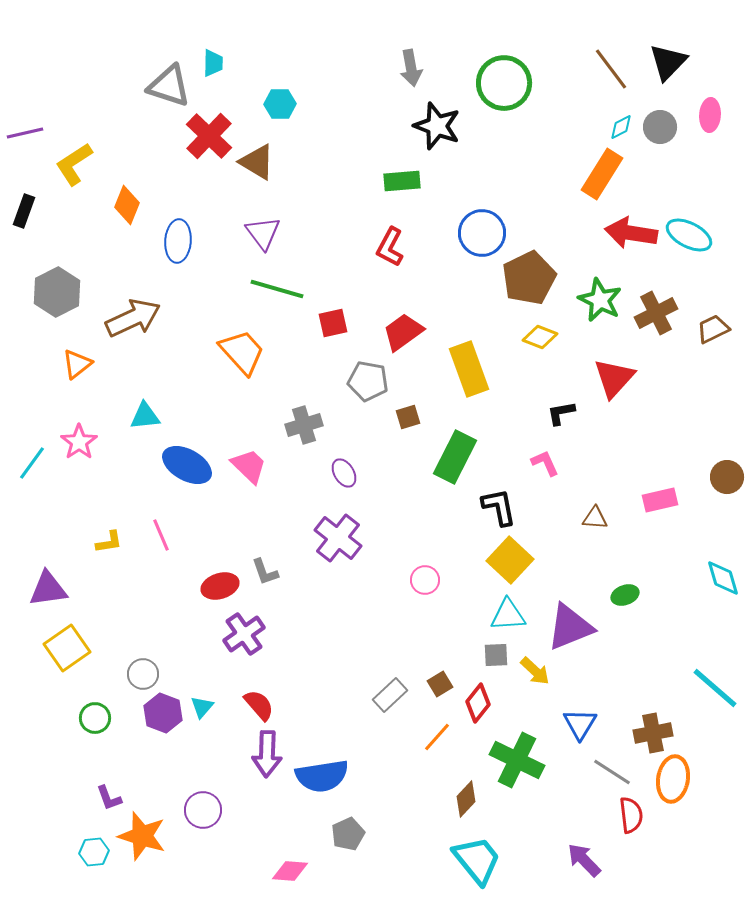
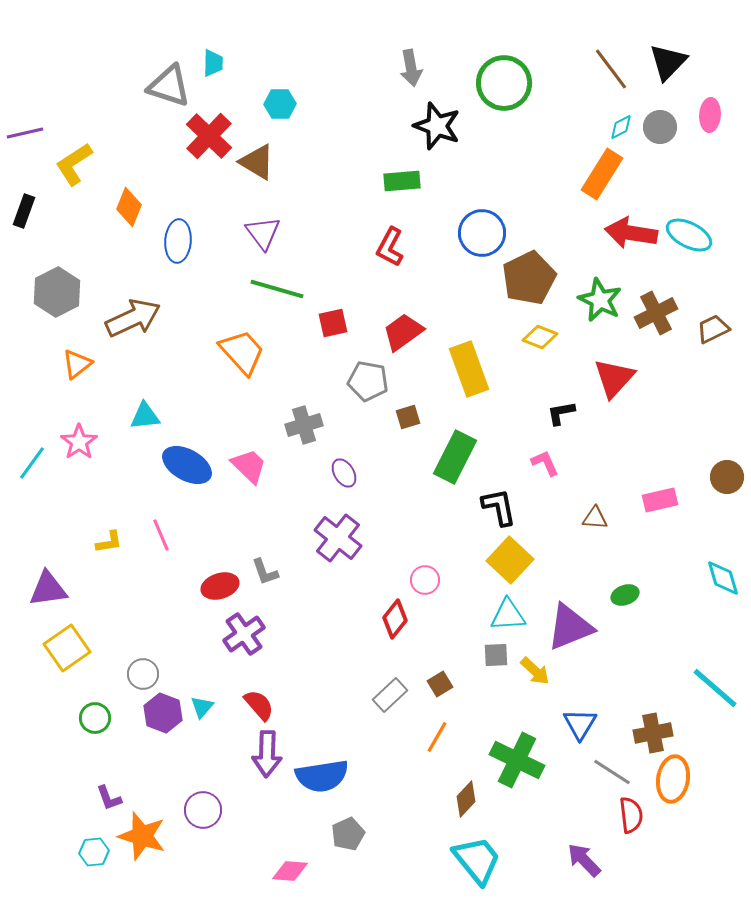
orange diamond at (127, 205): moved 2 px right, 2 px down
red diamond at (478, 703): moved 83 px left, 84 px up
orange line at (437, 737): rotated 12 degrees counterclockwise
